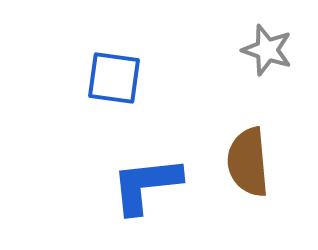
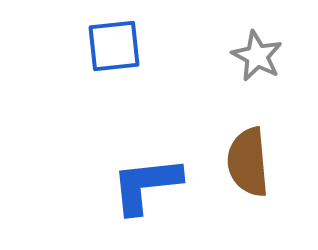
gray star: moved 10 px left, 6 px down; rotated 9 degrees clockwise
blue square: moved 32 px up; rotated 14 degrees counterclockwise
